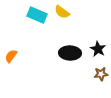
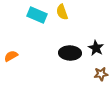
yellow semicircle: rotated 35 degrees clockwise
black star: moved 2 px left, 1 px up
orange semicircle: rotated 24 degrees clockwise
